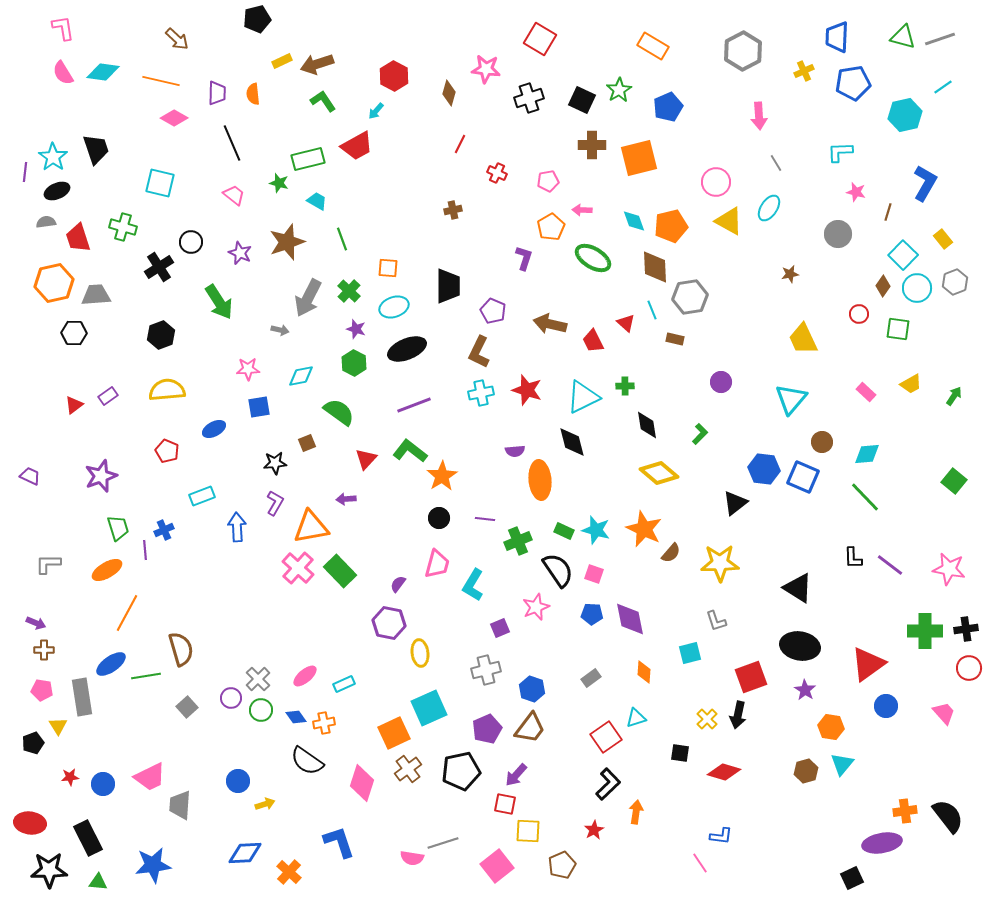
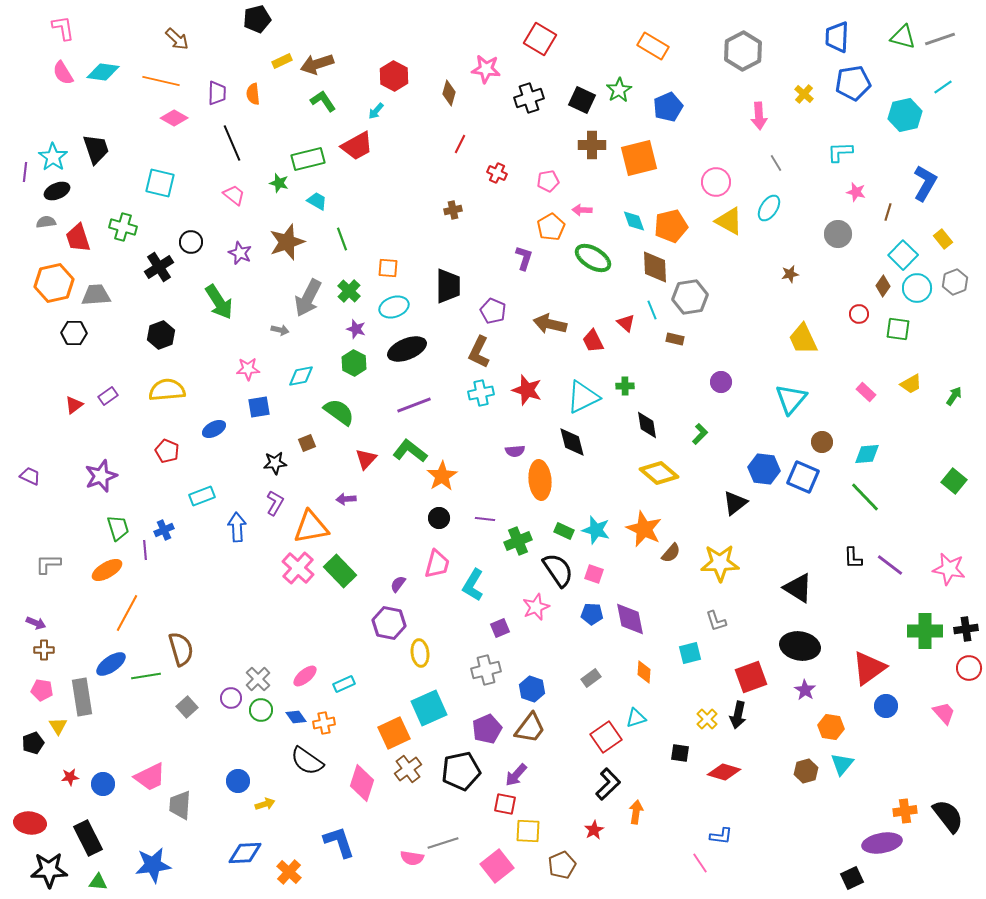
yellow cross at (804, 71): moved 23 px down; rotated 24 degrees counterclockwise
red triangle at (868, 664): moved 1 px right, 4 px down
